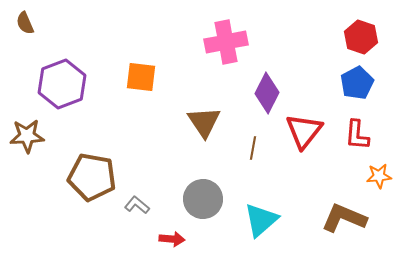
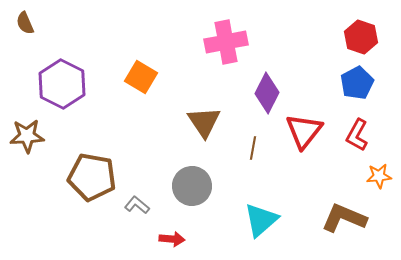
orange square: rotated 24 degrees clockwise
purple hexagon: rotated 12 degrees counterclockwise
red L-shape: rotated 24 degrees clockwise
gray circle: moved 11 px left, 13 px up
